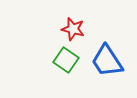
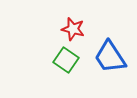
blue trapezoid: moved 3 px right, 4 px up
